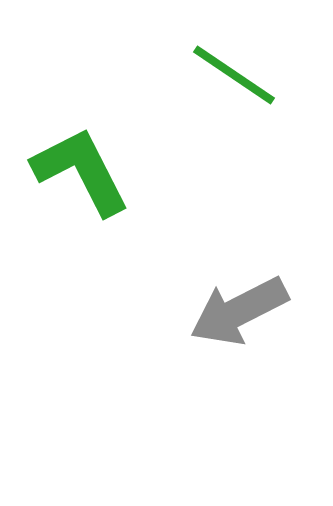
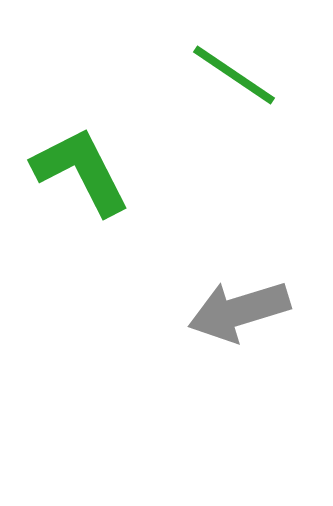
gray arrow: rotated 10 degrees clockwise
